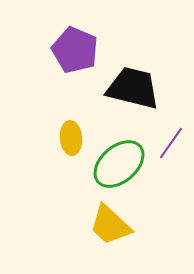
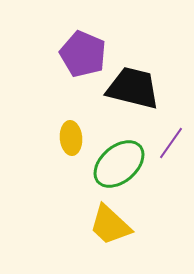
purple pentagon: moved 8 px right, 4 px down
